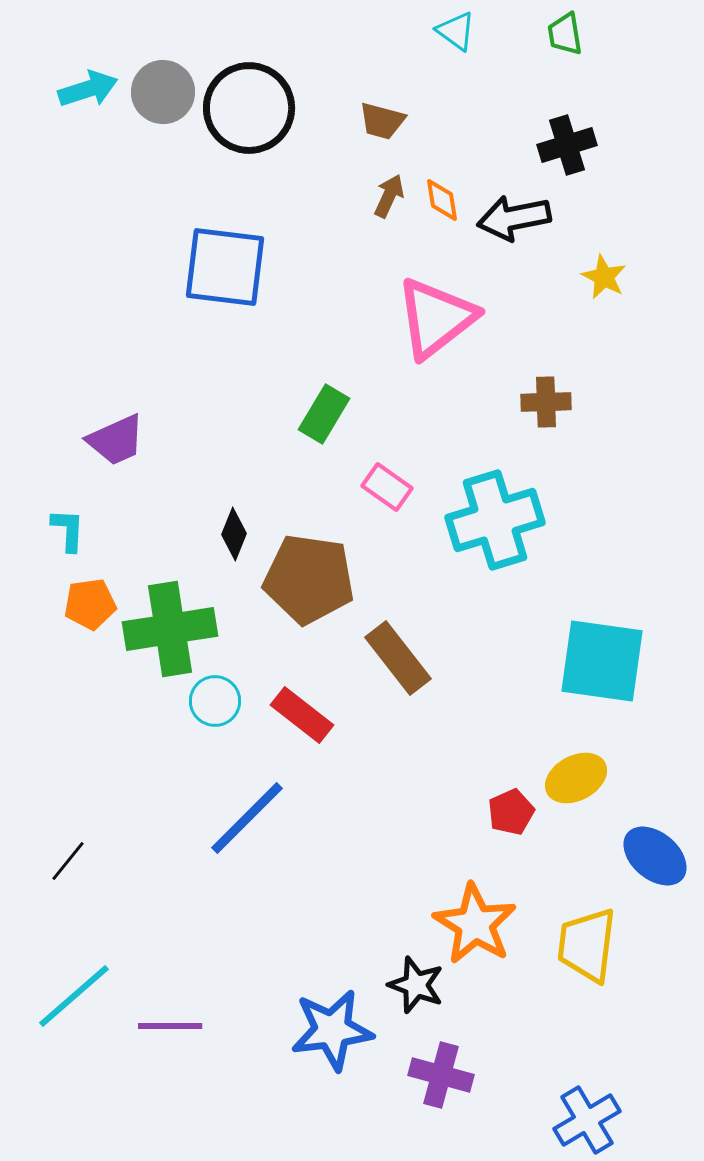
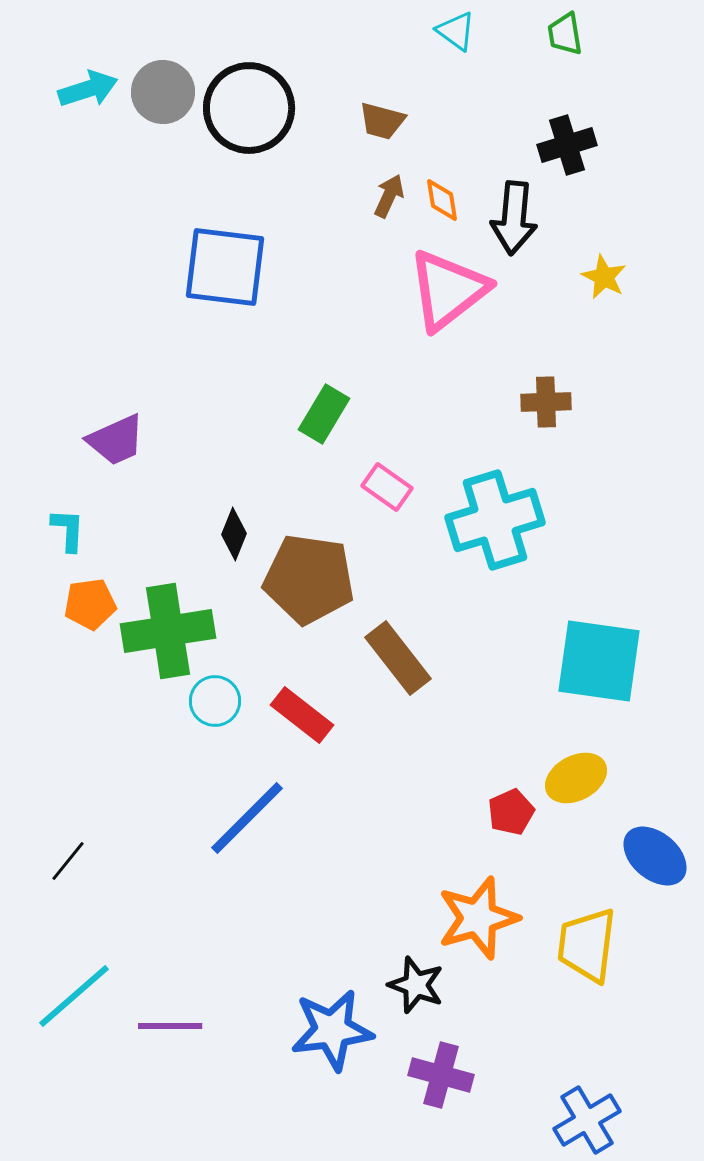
black arrow: rotated 74 degrees counterclockwise
pink triangle: moved 12 px right, 28 px up
green cross: moved 2 px left, 2 px down
cyan square: moved 3 px left
orange star: moved 3 px right, 6 px up; rotated 24 degrees clockwise
